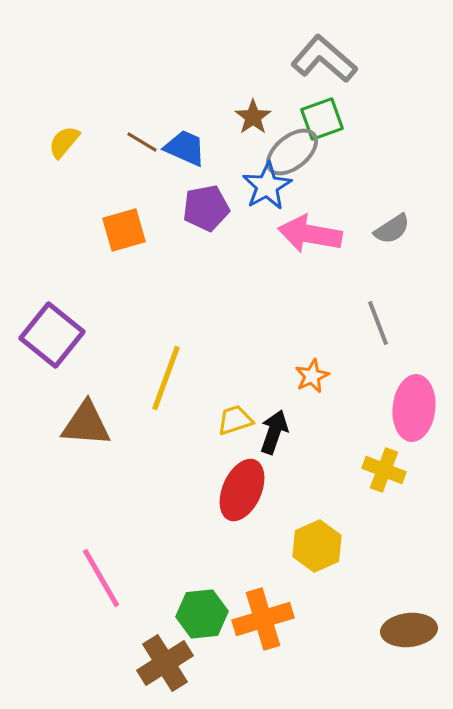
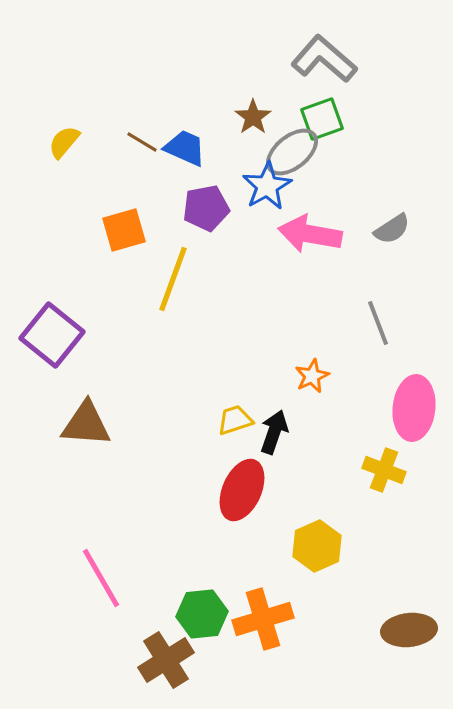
yellow line: moved 7 px right, 99 px up
brown cross: moved 1 px right, 3 px up
